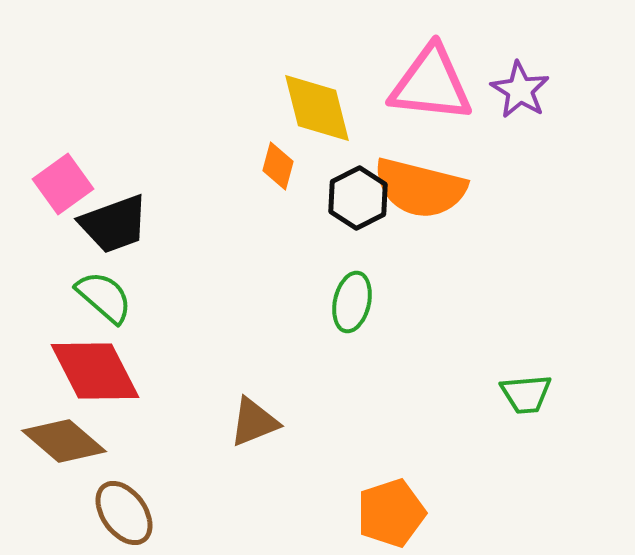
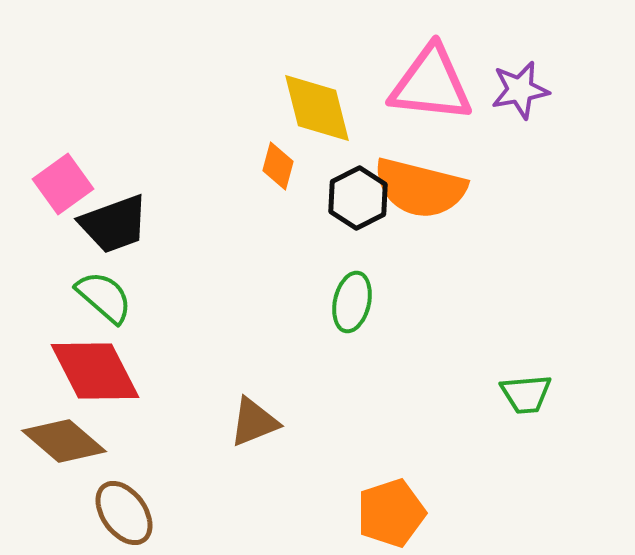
purple star: rotated 30 degrees clockwise
